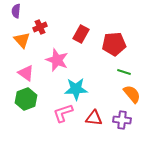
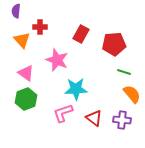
red cross: rotated 24 degrees clockwise
red triangle: rotated 30 degrees clockwise
